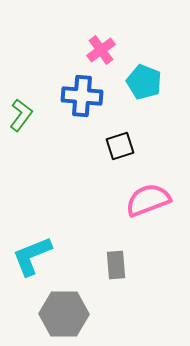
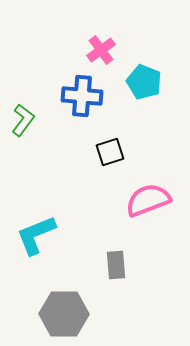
green L-shape: moved 2 px right, 5 px down
black square: moved 10 px left, 6 px down
cyan L-shape: moved 4 px right, 21 px up
